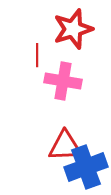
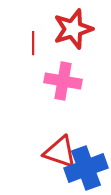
red line: moved 4 px left, 12 px up
red triangle: moved 5 px left, 6 px down; rotated 21 degrees clockwise
blue cross: moved 1 px down
